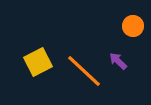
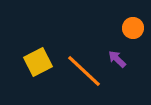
orange circle: moved 2 px down
purple arrow: moved 1 px left, 2 px up
